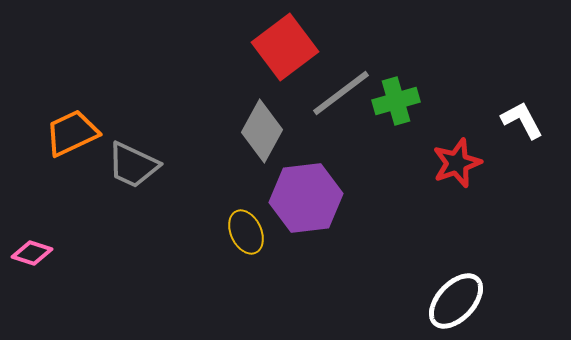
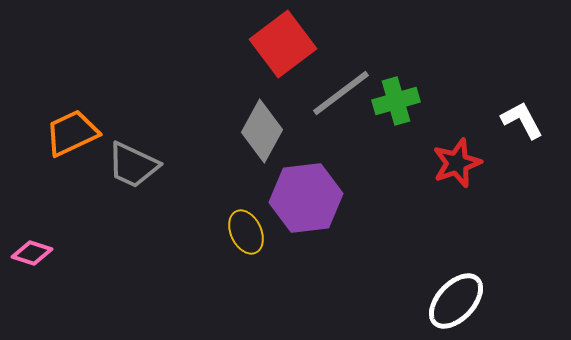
red square: moved 2 px left, 3 px up
